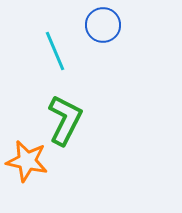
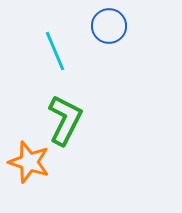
blue circle: moved 6 px right, 1 px down
orange star: moved 2 px right, 1 px down; rotated 6 degrees clockwise
